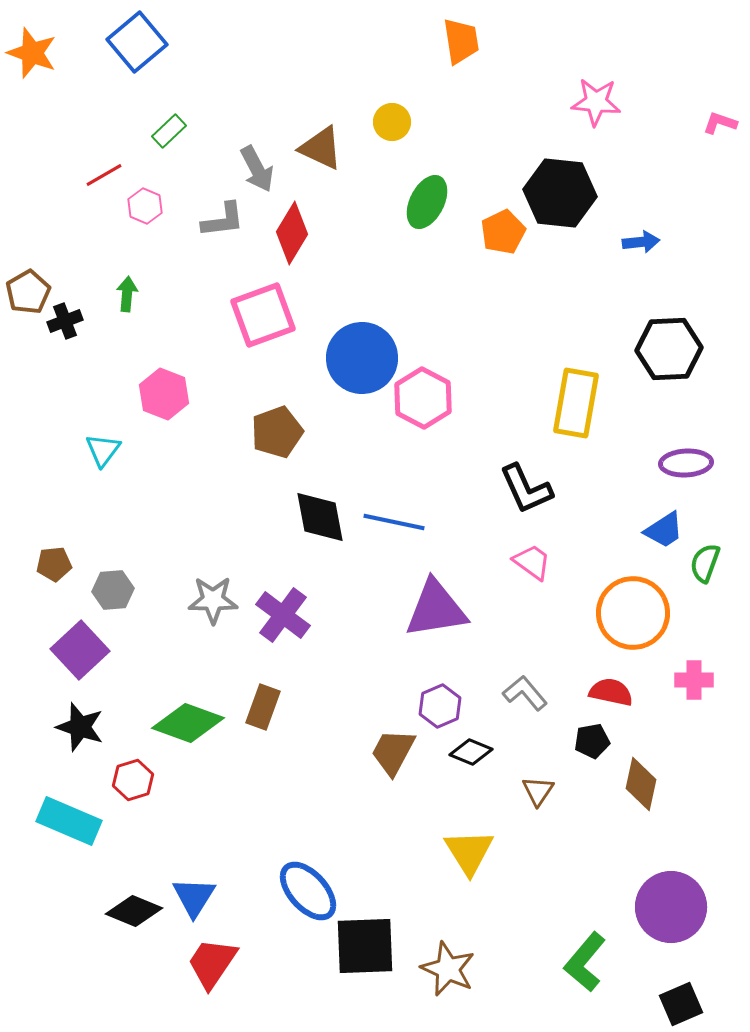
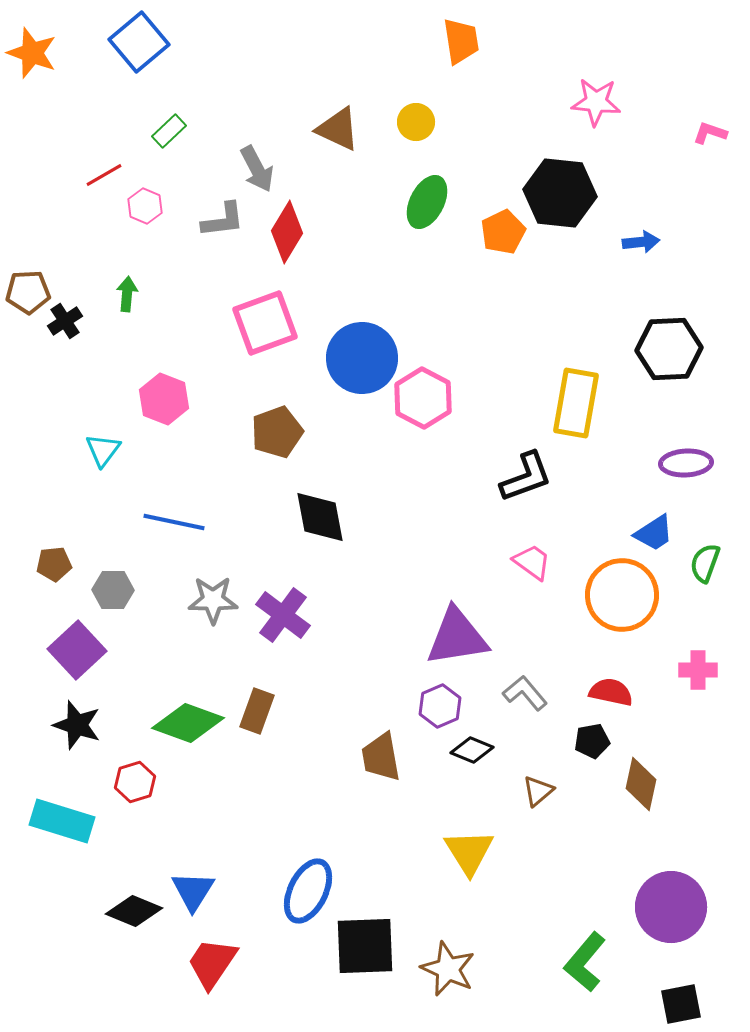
blue square at (137, 42): moved 2 px right
yellow circle at (392, 122): moved 24 px right
pink L-shape at (720, 123): moved 10 px left, 10 px down
brown triangle at (321, 148): moved 17 px right, 19 px up
red diamond at (292, 233): moved 5 px left, 1 px up
brown pentagon at (28, 292): rotated 27 degrees clockwise
pink square at (263, 315): moved 2 px right, 8 px down
black cross at (65, 321): rotated 12 degrees counterclockwise
pink hexagon at (164, 394): moved 5 px down
black L-shape at (526, 489): moved 12 px up; rotated 86 degrees counterclockwise
blue line at (394, 522): moved 220 px left
blue trapezoid at (664, 530): moved 10 px left, 3 px down
gray hexagon at (113, 590): rotated 6 degrees clockwise
purple triangle at (436, 609): moved 21 px right, 28 px down
orange circle at (633, 613): moved 11 px left, 18 px up
purple square at (80, 650): moved 3 px left
pink cross at (694, 680): moved 4 px right, 10 px up
brown rectangle at (263, 707): moved 6 px left, 4 px down
black star at (80, 727): moved 3 px left, 2 px up
brown trapezoid at (393, 752): moved 12 px left, 5 px down; rotated 38 degrees counterclockwise
black diamond at (471, 752): moved 1 px right, 2 px up
red hexagon at (133, 780): moved 2 px right, 2 px down
brown triangle at (538, 791): rotated 16 degrees clockwise
cyan rectangle at (69, 821): moved 7 px left; rotated 6 degrees counterclockwise
blue ellipse at (308, 891): rotated 68 degrees clockwise
blue triangle at (194, 897): moved 1 px left, 6 px up
black square at (681, 1004): rotated 12 degrees clockwise
